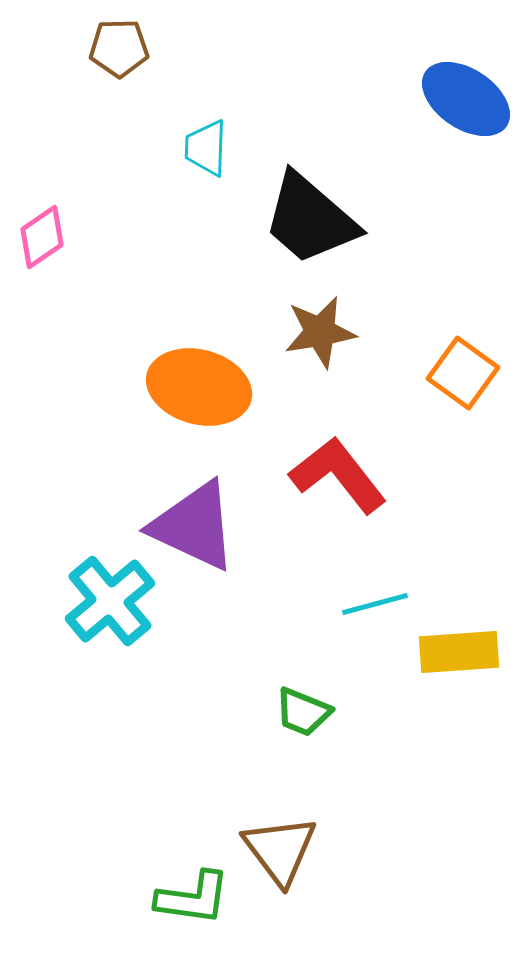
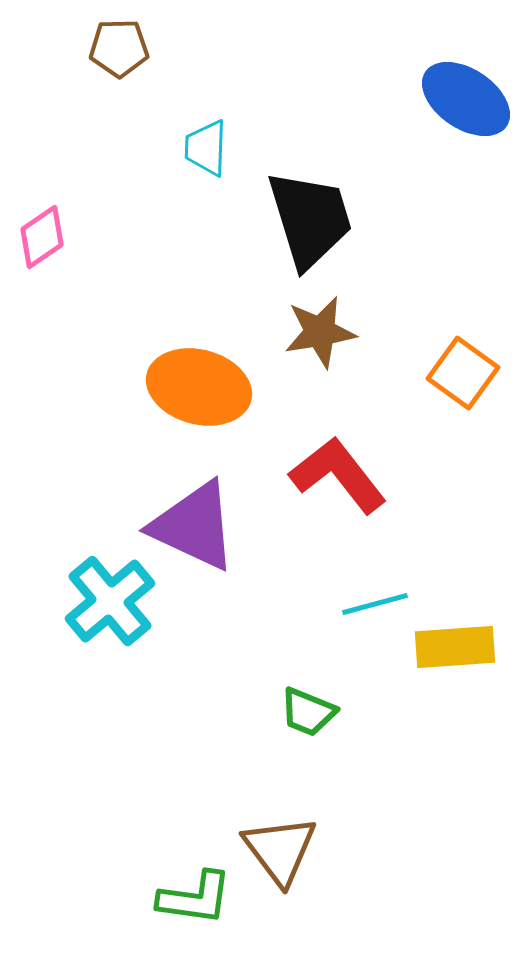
black trapezoid: rotated 148 degrees counterclockwise
yellow rectangle: moved 4 px left, 5 px up
green trapezoid: moved 5 px right
green L-shape: moved 2 px right
